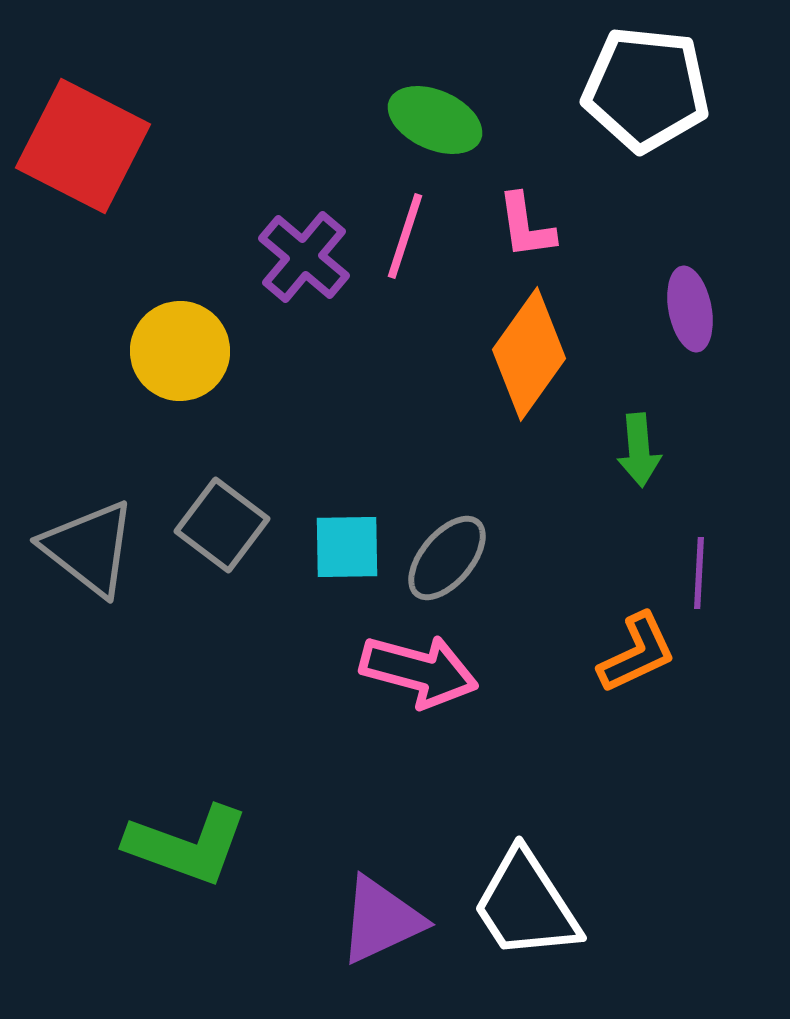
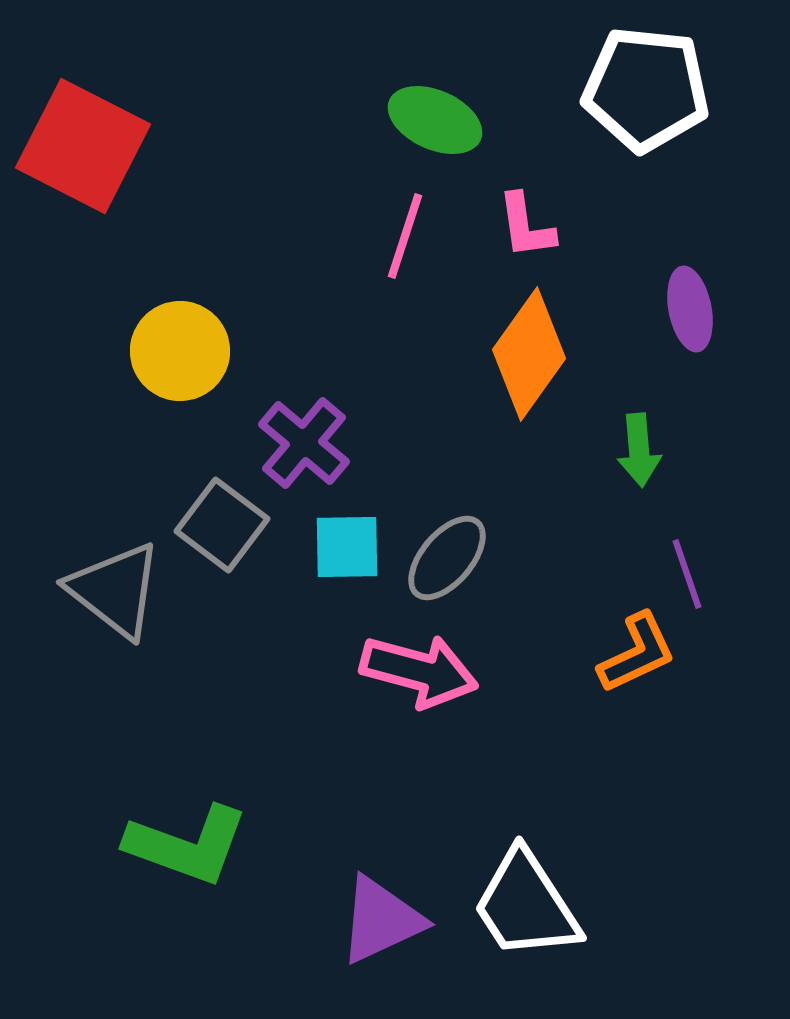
purple cross: moved 186 px down
gray triangle: moved 26 px right, 42 px down
purple line: moved 12 px left, 1 px down; rotated 22 degrees counterclockwise
